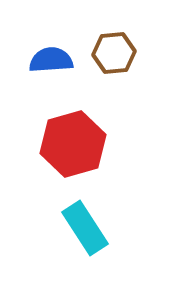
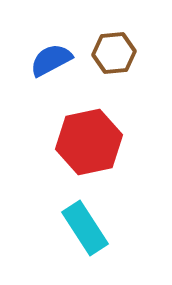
blue semicircle: rotated 24 degrees counterclockwise
red hexagon: moved 16 px right, 2 px up; rotated 4 degrees clockwise
